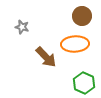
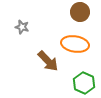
brown circle: moved 2 px left, 4 px up
orange ellipse: rotated 12 degrees clockwise
brown arrow: moved 2 px right, 4 px down
